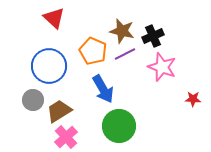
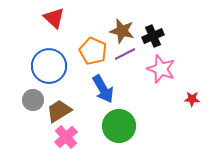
pink star: moved 1 px left, 2 px down
red star: moved 1 px left
